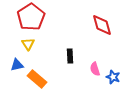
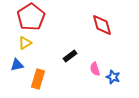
yellow triangle: moved 3 px left, 1 px up; rotated 32 degrees clockwise
black rectangle: rotated 56 degrees clockwise
orange rectangle: moved 1 px right; rotated 66 degrees clockwise
